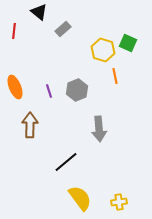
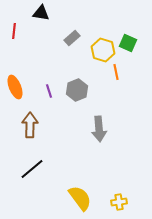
black triangle: moved 2 px right, 1 px down; rotated 30 degrees counterclockwise
gray rectangle: moved 9 px right, 9 px down
orange line: moved 1 px right, 4 px up
black line: moved 34 px left, 7 px down
